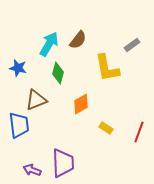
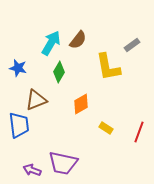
cyan arrow: moved 2 px right, 1 px up
yellow L-shape: moved 1 px right, 1 px up
green diamond: moved 1 px right, 1 px up; rotated 15 degrees clockwise
purple trapezoid: rotated 104 degrees clockwise
